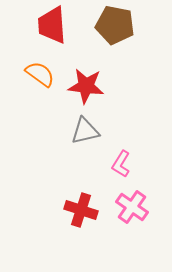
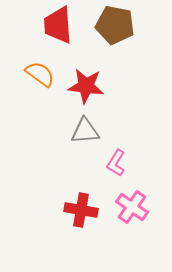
red trapezoid: moved 6 px right
gray triangle: rotated 8 degrees clockwise
pink L-shape: moved 5 px left, 1 px up
red cross: rotated 8 degrees counterclockwise
